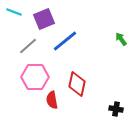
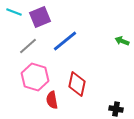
purple square: moved 4 px left, 2 px up
green arrow: moved 1 px right, 2 px down; rotated 32 degrees counterclockwise
pink hexagon: rotated 16 degrees clockwise
